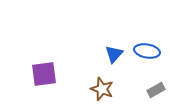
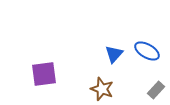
blue ellipse: rotated 20 degrees clockwise
gray rectangle: rotated 18 degrees counterclockwise
